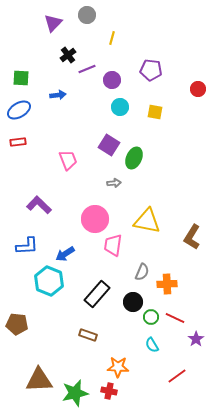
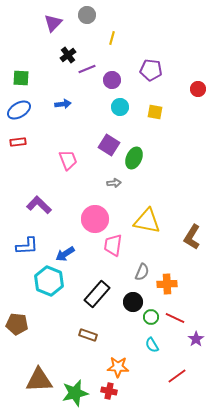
blue arrow at (58, 95): moved 5 px right, 9 px down
